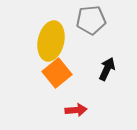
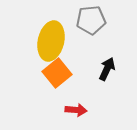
red arrow: rotated 10 degrees clockwise
